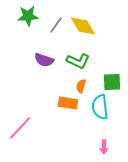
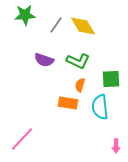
green star: moved 3 px left, 1 px up
green square: moved 1 px left, 3 px up
orange semicircle: moved 1 px left, 1 px up
pink line: moved 2 px right, 11 px down
pink arrow: moved 12 px right, 1 px up
